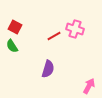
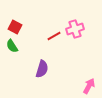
pink cross: rotated 36 degrees counterclockwise
purple semicircle: moved 6 px left
